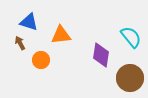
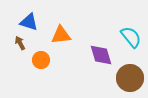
purple diamond: rotated 25 degrees counterclockwise
